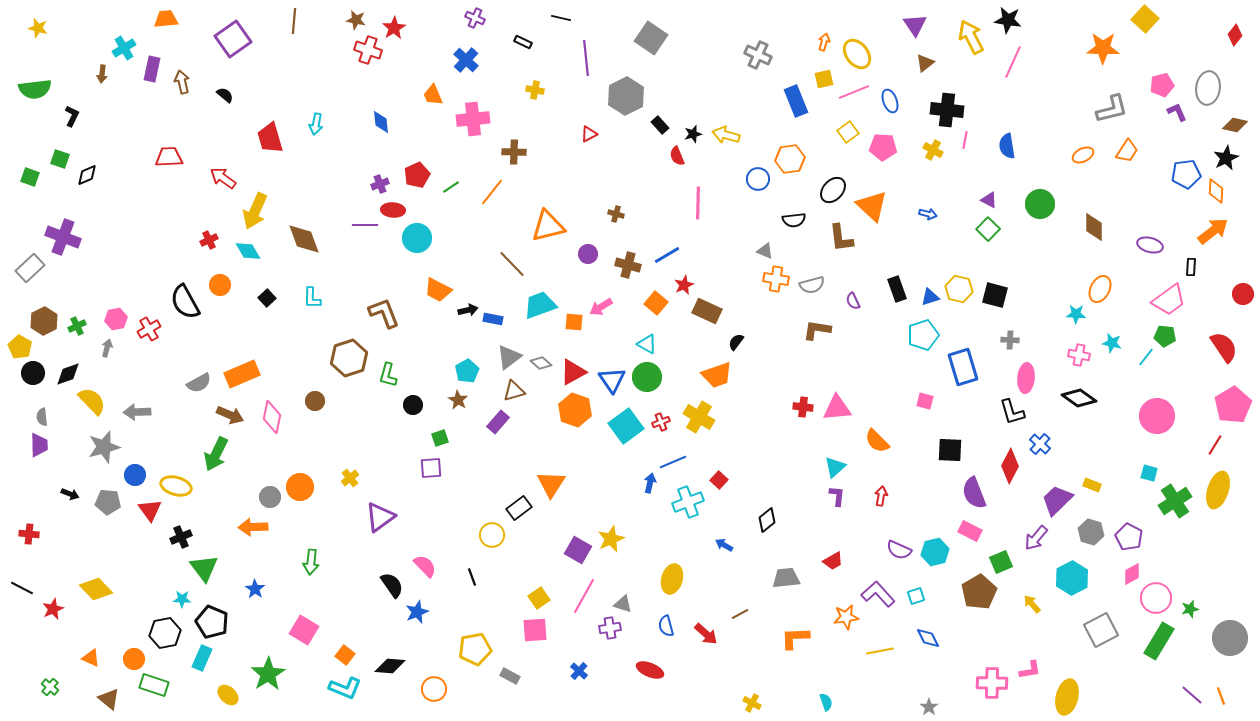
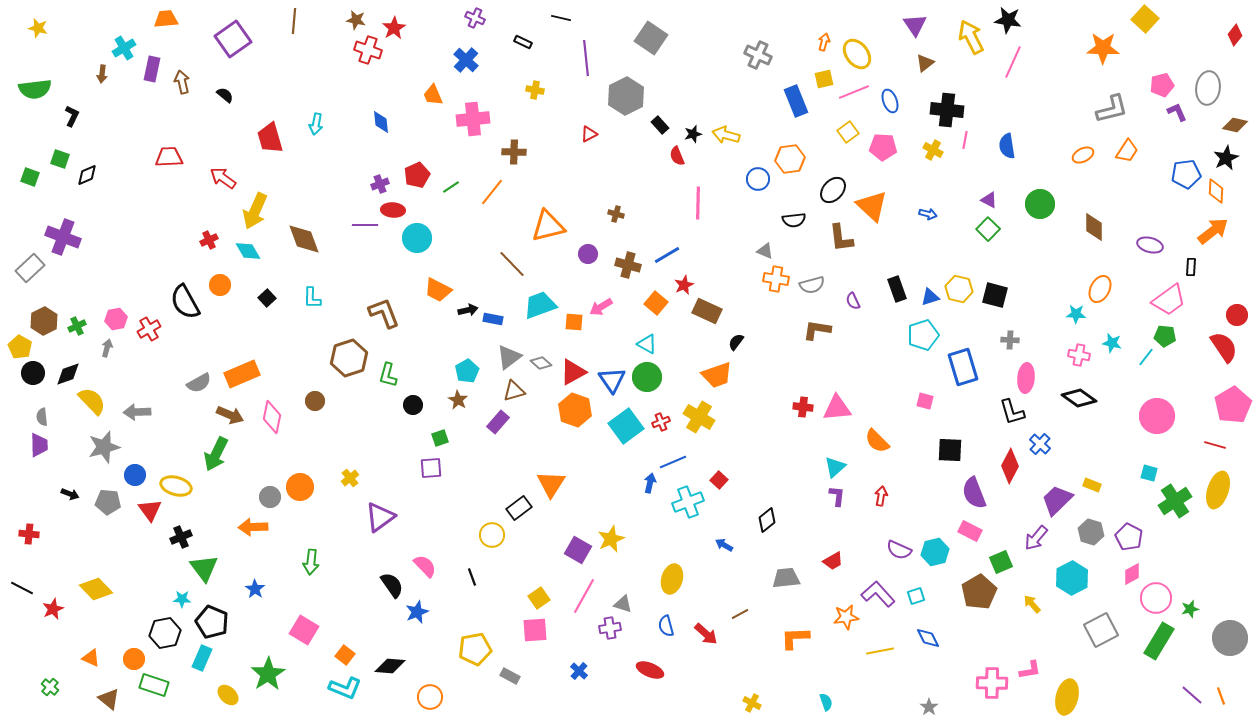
red circle at (1243, 294): moved 6 px left, 21 px down
red line at (1215, 445): rotated 75 degrees clockwise
orange circle at (434, 689): moved 4 px left, 8 px down
